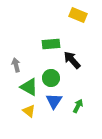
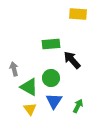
yellow rectangle: moved 1 px up; rotated 18 degrees counterclockwise
gray arrow: moved 2 px left, 4 px down
yellow triangle: moved 1 px right, 2 px up; rotated 16 degrees clockwise
